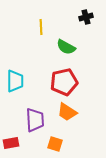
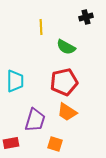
purple trapezoid: rotated 20 degrees clockwise
